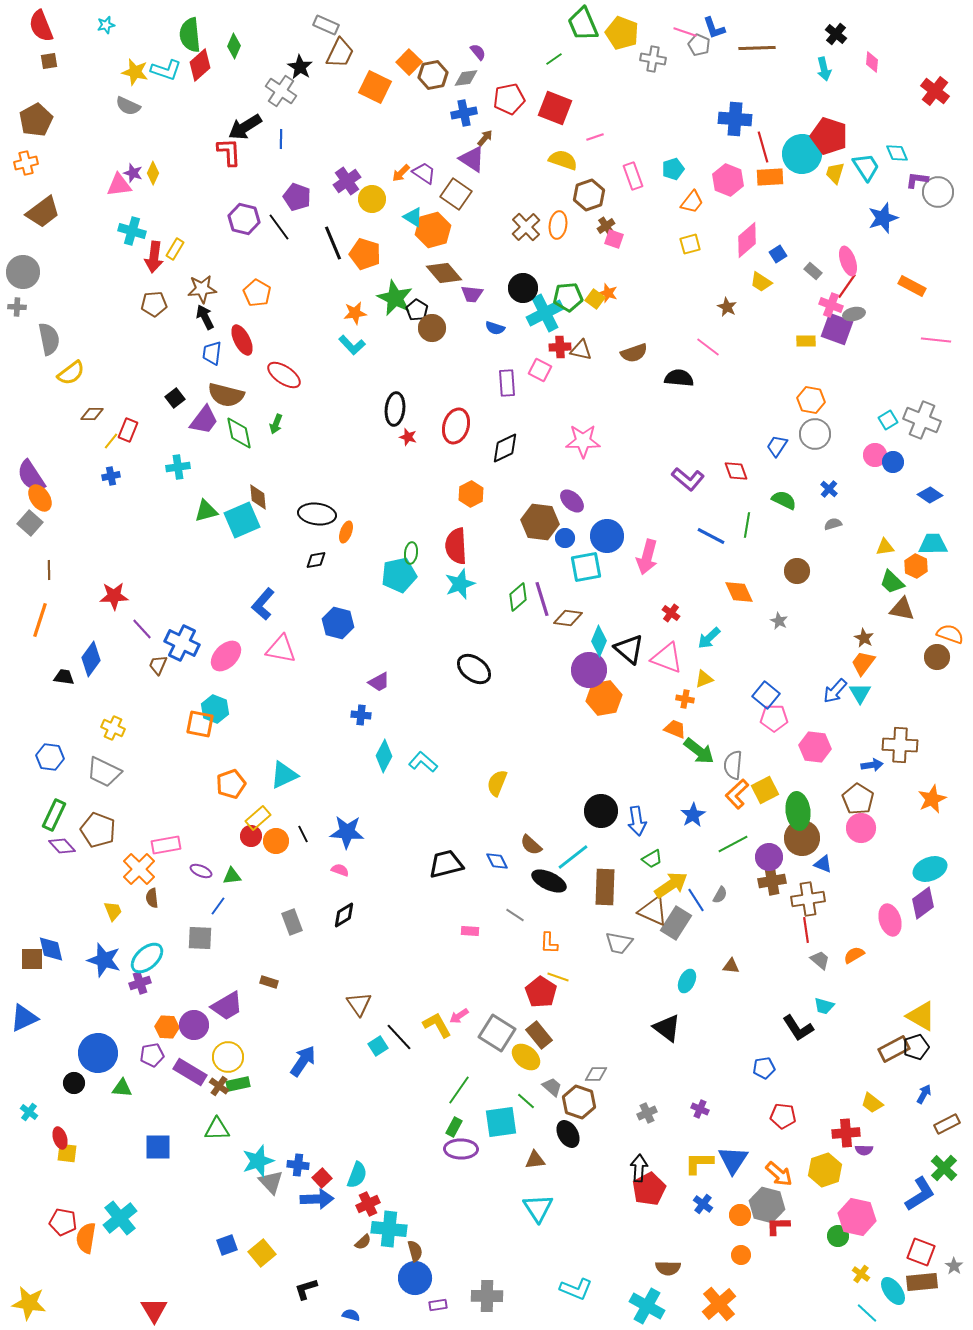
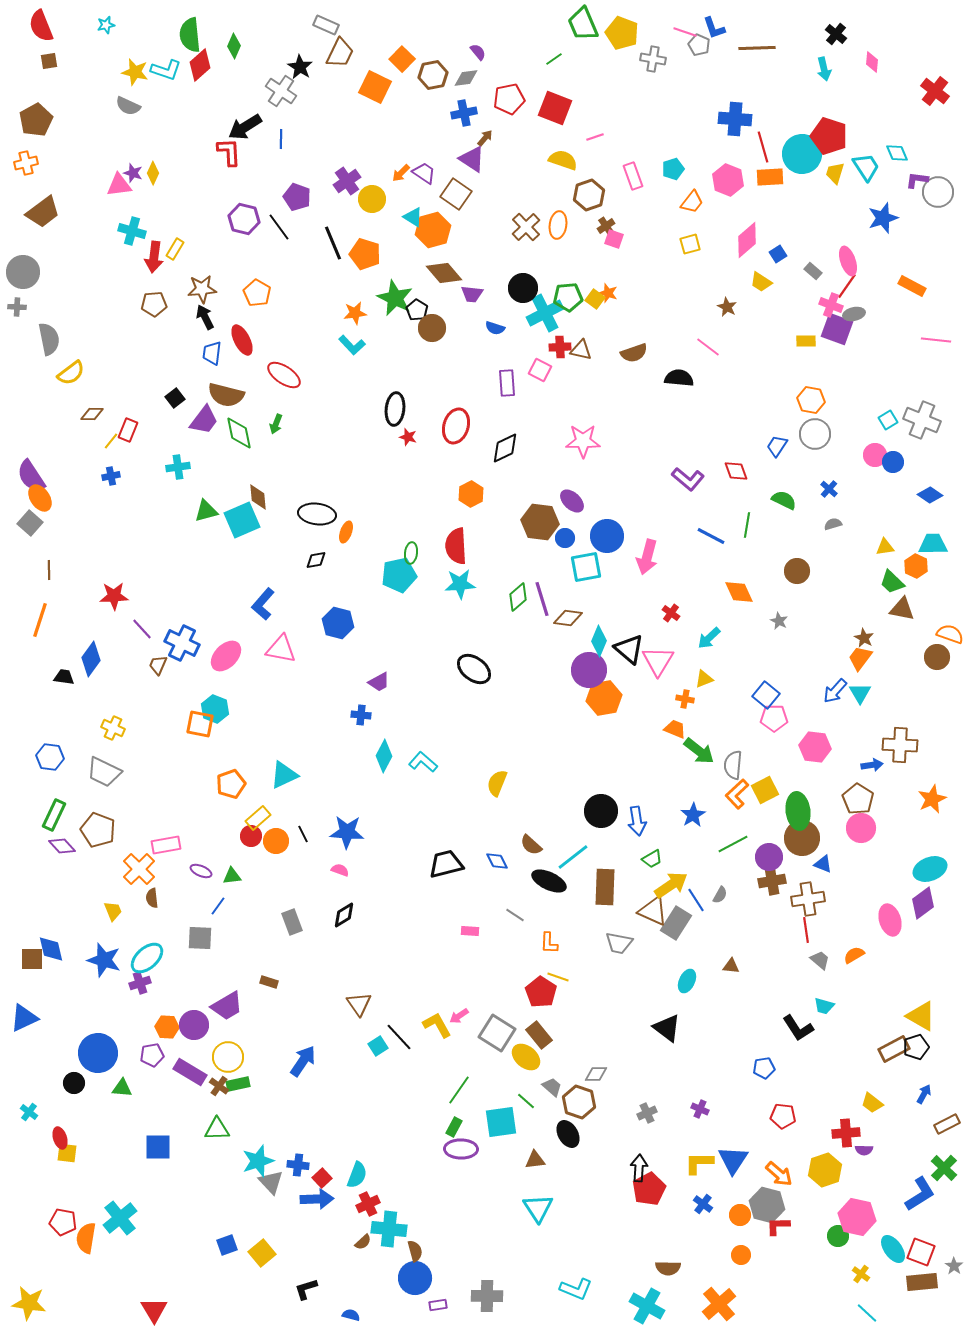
orange square at (409, 62): moved 7 px left, 3 px up
cyan star at (460, 584): rotated 16 degrees clockwise
pink triangle at (667, 658): moved 9 px left, 3 px down; rotated 40 degrees clockwise
orange trapezoid at (863, 663): moved 3 px left, 5 px up
cyan ellipse at (893, 1291): moved 42 px up
